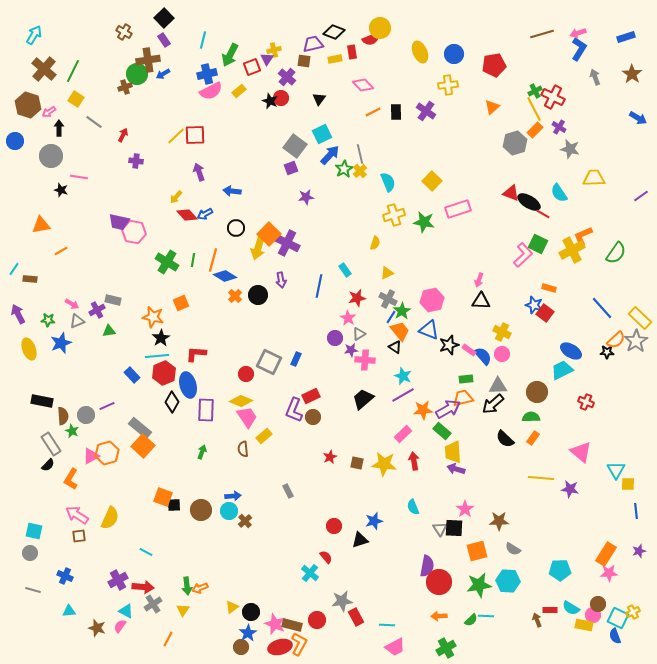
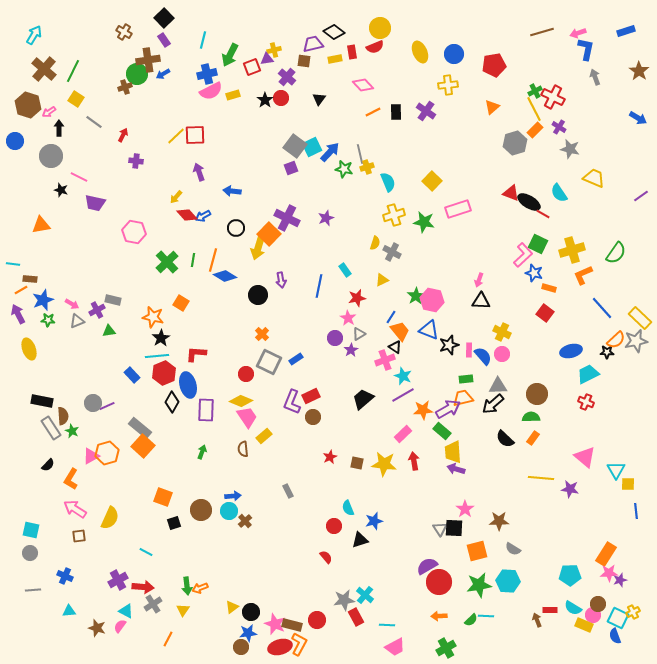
black diamond at (334, 32): rotated 15 degrees clockwise
brown line at (542, 34): moved 2 px up
blue rectangle at (626, 37): moved 6 px up
red semicircle at (371, 39): moved 4 px right, 8 px down
blue L-shape at (579, 49): moved 7 px right; rotated 20 degrees counterclockwise
purple triangle at (267, 59): rotated 48 degrees clockwise
brown star at (632, 74): moved 7 px right, 3 px up
yellow rectangle at (239, 91): moved 6 px left, 4 px down; rotated 24 degrees clockwise
black star at (270, 101): moved 5 px left, 1 px up; rotated 14 degrees clockwise
cyan square at (322, 134): moved 10 px left, 13 px down
blue arrow at (330, 155): moved 3 px up
green star at (344, 169): rotated 30 degrees counterclockwise
yellow cross at (360, 171): moved 7 px right, 4 px up; rotated 24 degrees clockwise
pink line at (79, 177): rotated 18 degrees clockwise
yellow trapezoid at (594, 178): rotated 25 degrees clockwise
purple star at (306, 197): moved 20 px right, 21 px down; rotated 14 degrees counterclockwise
blue arrow at (205, 214): moved 2 px left, 2 px down
purple trapezoid at (119, 222): moved 24 px left, 19 px up
orange L-shape at (583, 236): moved 39 px down
purple cross at (287, 243): moved 25 px up
yellow cross at (572, 250): rotated 10 degrees clockwise
orange line at (61, 251): moved 40 px left, 39 px down
green cross at (167, 262): rotated 15 degrees clockwise
cyan line at (14, 269): moved 1 px left, 5 px up; rotated 64 degrees clockwise
yellow triangle at (387, 273): moved 5 px left, 7 px down
orange cross at (235, 296): moved 27 px right, 38 px down
gray cross at (388, 299): moved 4 px right, 47 px up
pink hexagon at (432, 300): rotated 25 degrees clockwise
orange square at (181, 303): rotated 35 degrees counterclockwise
blue star at (534, 305): moved 32 px up
green star at (402, 311): moved 14 px right, 15 px up
gray star at (636, 341): rotated 20 degrees clockwise
blue star at (61, 343): moved 18 px left, 43 px up
purple star at (351, 350): rotated 24 degrees counterclockwise
pink rectangle at (469, 350): rotated 56 degrees clockwise
blue ellipse at (571, 351): rotated 45 degrees counterclockwise
blue rectangle at (296, 359): rotated 32 degrees clockwise
pink cross at (365, 360): moved 20 px right; rotated 24 degrees counterclockwise
cyan trapezoid at (562, 370): moved 26 px right, 4 px down
brown circle at (537, 392): moved 2 px down
purple L-shape at (294, 410): moved 2 px left, 8 px up
gray circle at (86, 415): moved 7 px right, 12 px up
gray rectangle at (51, 444): moved 16 px up
pink triangle at (581, 452): moved 4 px right, 5 px down
black square at (174, 505): moved 18 px down; rotated 16 degrees counterclockwise
cyan semicircle at (413, 507): moved 65 px left, 1 px down
pink arrow at (77, 515): moved 2 px left, 6 px up
cyan square at (34, 531): moved 3 px left, 1 px up
purple star at (639, 551): moved 19 px left, 29 px down
purple semicircle at (427, 566): rotated 130 degrees counterclockwise
cyan pentagon at (560, 570): moved 10 px right, 5 px down
cyan cross at (310, 573): moved 55 px right, 22 px down
gray line at (33, 590): rotated 21 degrees counterclockwise
gray star at (342, 601): moved 2 px right, 1 px up
cyan semicircle at (571, 608): moved 2 px right
yellow rectangle at (584, 625): rotated 12 degrees clockwise
blue star at (248, 633): rotated 24 degrees clockwise
